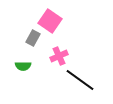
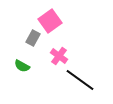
pink square: rotated 20 degrees clockwise
pink cross: rotated 30 degrees counterclockwise
green semicircle: moved 1 px left; rotated 28 degrees clockwise
